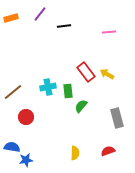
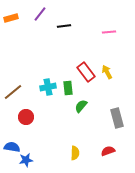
yellow arrow: moved 2 px up; rotated 32 degrees clockwise
green rectangle: moved 3 px up
